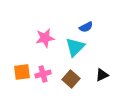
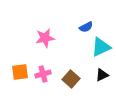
cyan triangle: moved 26 px right; rotated 20 degrees clockwise
orange square: moved 2 px left
